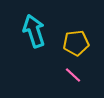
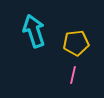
pink line: rotated 60 degrees clockwise
